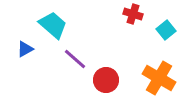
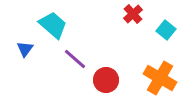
red cross: rotated 30 degrees clockwise
cyan square: rotated 12 degrees counterclockwise
blue triangle: rotated 24 degrees counterclockwise
orange cross: moved 1 px right
